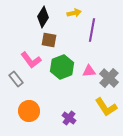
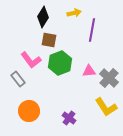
green hexagon: moved 2 px left, 4 px up
gray rectangle: moved 2 px right
